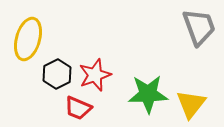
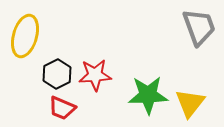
yellow ellipse: moved 3 px left, 3 px up
red star: rotated 16 degrees clockwise
green star: moved 1 px down
yellow triangle: moved 1 px left, 1 px up
red trapezoid: moved 16 px left
